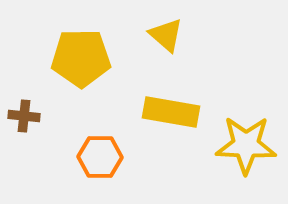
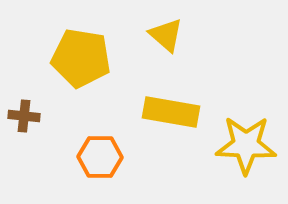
yellow pentagon: rotated 10 degrees clockwise
